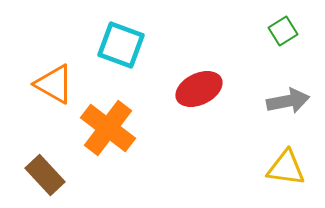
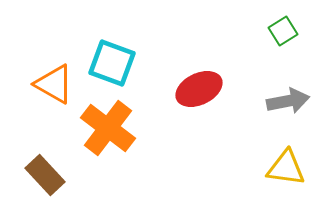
cyan square: moved 9 px left, 18 px down
